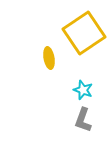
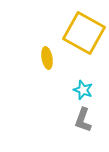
yellow square: rotated 27 degrees counterclockwise
yellow ellipse: moved 2 px left
